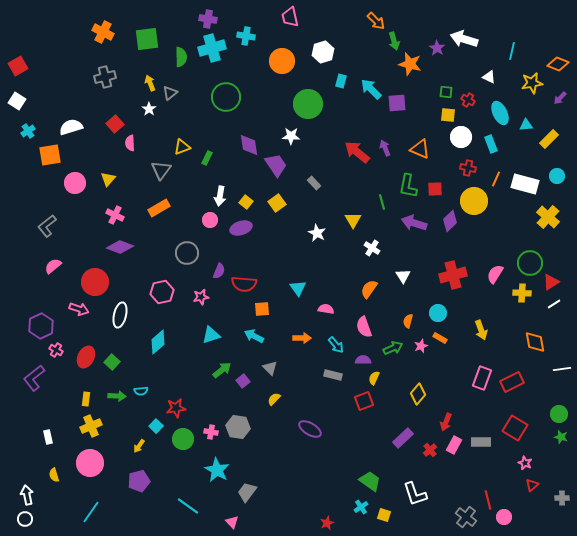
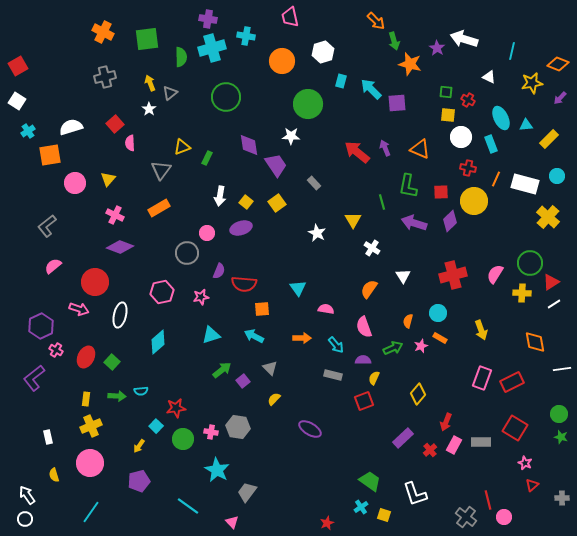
cyan ellipse at (500, 113): moved 1 px right, 5 px down
red square at (435, 189): moved 6 px right, 3 px down
pink circle at (210, 220): moved 3 px left, 13 px down
white arrow at (27, 495): rotated 24 degrees counterclockwise
